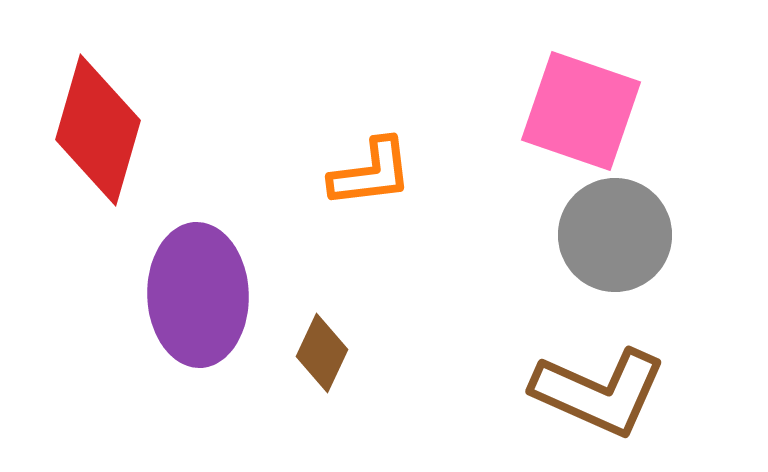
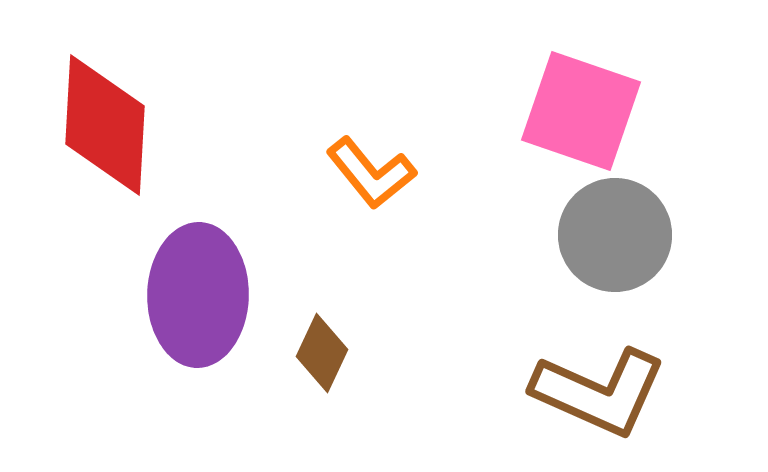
red diamond: moved 7 px right, 5 px up; rotated 13 degrees counterclockwise
orange L-shape: rotated 58 degrees clockwise
purple ellipse: rotated 3 degrees clockwise
